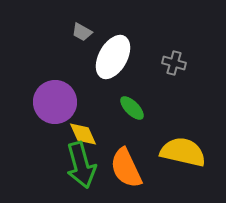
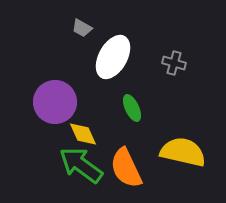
gray trapezoid: moved 4 px up
green ellipse: rotated 20 degrees clockwise
green arrow: rotated 141 degrees clockwise
